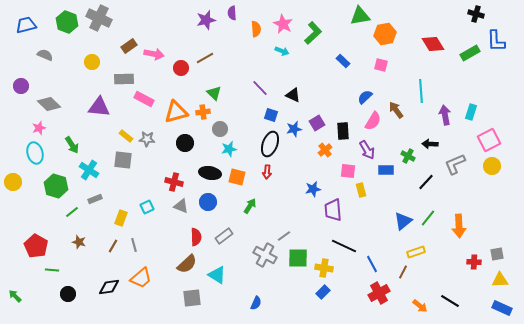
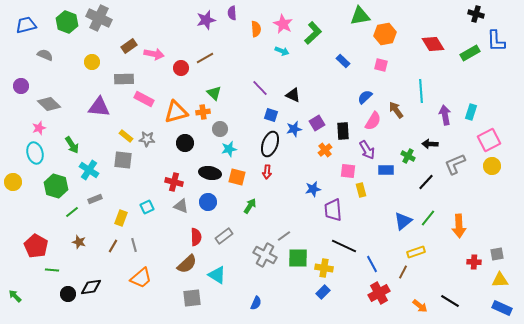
black diamond at (109, 287): moved 18 px left
